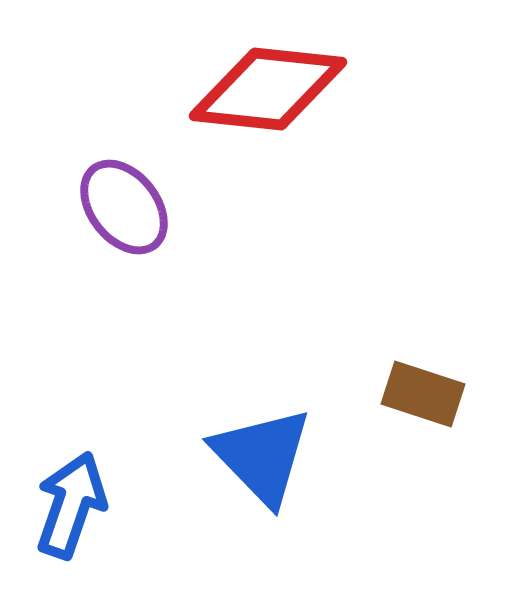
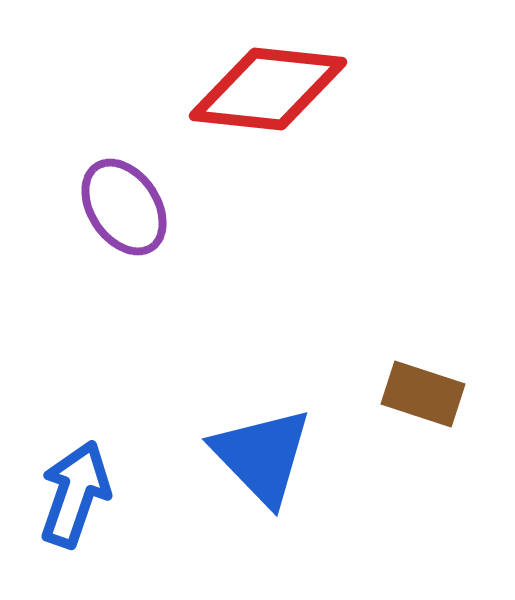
purple ellipse: rotated 4 degrees clockwise
blue arrow: moved 4 px right, 11 px up
